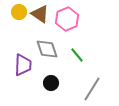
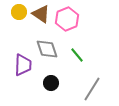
brown triangle: moved 1 px right
